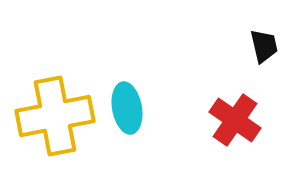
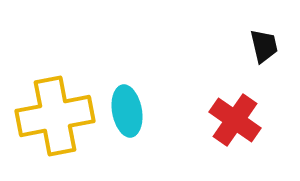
cyan ellipse: moved 3 px down
